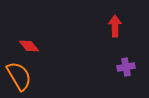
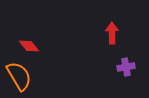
red arrow: moved 3 px left, 7 px down
